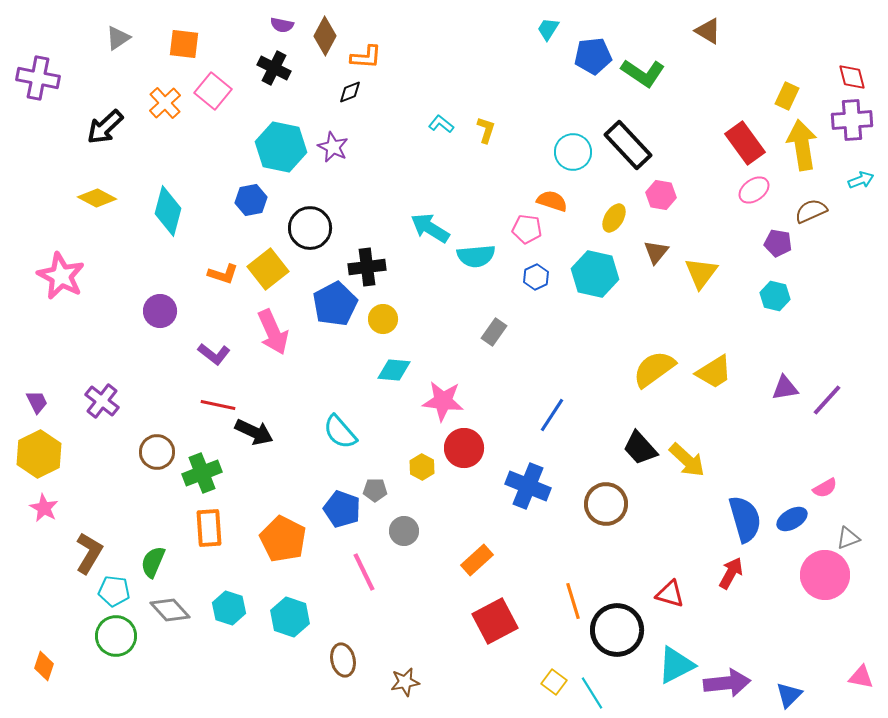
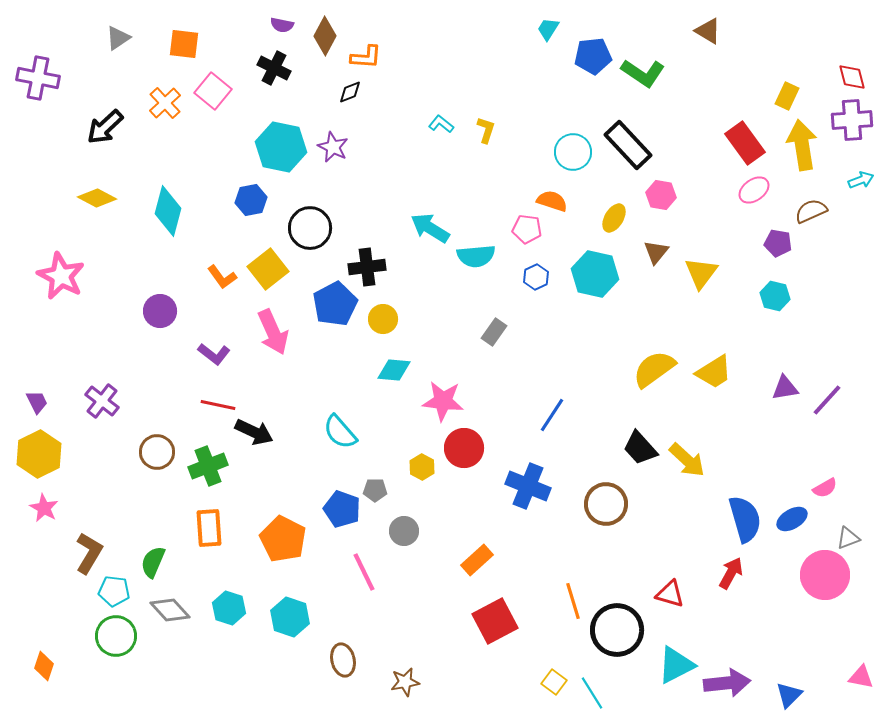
orange L-shape at (223, 274): moved 1 px left, 3 px down; rotated 36 degrees clockwise
green cross at (202, 473): moved 6 px right, 7 px up
